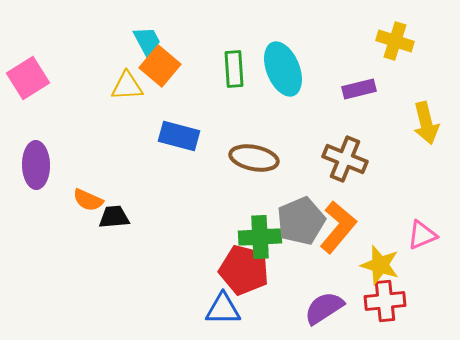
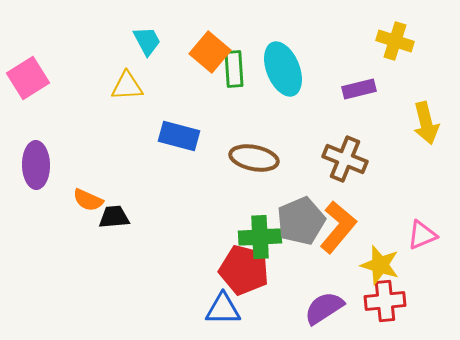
orange square: moved 50 px right, 14 px up
